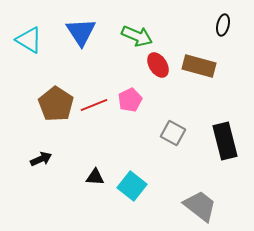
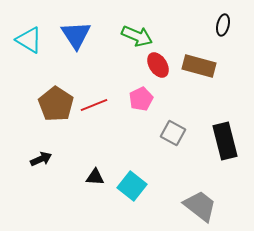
blue triangle: moved 5 px left, 3 px down
pink pentagon: moved 11 px right, 1 px up
